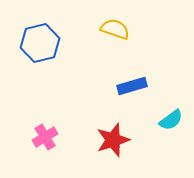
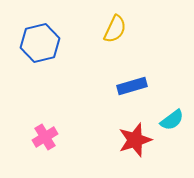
yellow semicircle: rotated 96 degrees clockwise
cyan semicircle: moved 1 px right
red star: moved 22 px right
